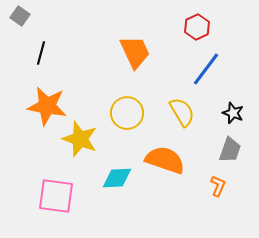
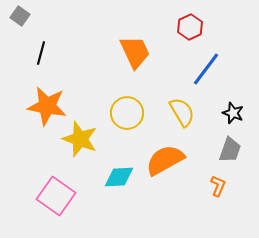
red hexagon: moved 7 px left
orange semicircle: rotated 48 degrees counterclockwise
cyan diamond: moved 2 px right, 1 px up
pink square: rotated 27 degrees clockwise
